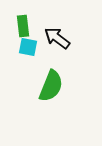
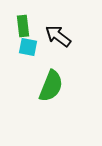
black arrow: moved 1 px right, 2 px up
